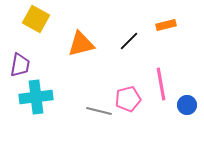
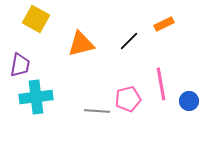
orange rectangle: moved 2 px left, 1 px up; rotated 12 degrees counterclockwise
blue circle: moved 2 px right, 4 px up
gray line: moved 2 px left; rotated 10 degrees counterclockwise
